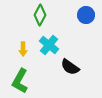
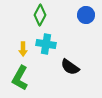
cyan cross: moved 3 px left, 1 px up; rotated 30 degrees counterclockwise
green L-shape: moved 3 px up
